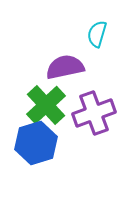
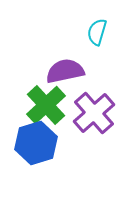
cyan semicircle: moved 2 px up
purple semicircle: moved 4 px down
purple cross: rotated 21 degrees counterclockwise
